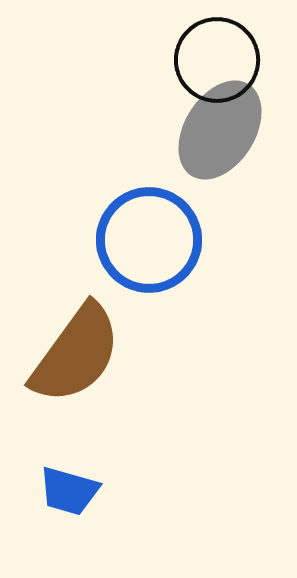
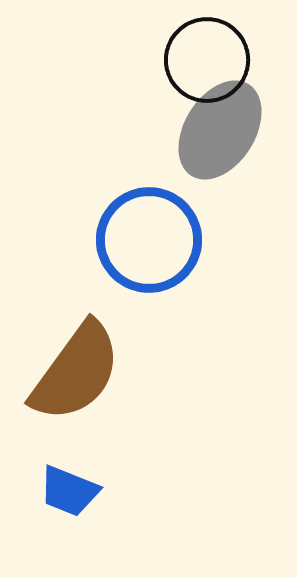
black circle: moved 10 px left
brown semicircle: moved 18 px down
blue trapezoid: rotated 6 degrees clockwise
